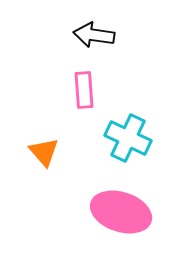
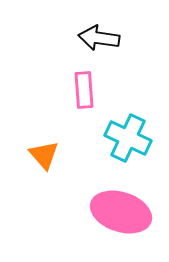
black arrow: moved 5 px right, 3 px down
orange triangle: moved 3 px down
